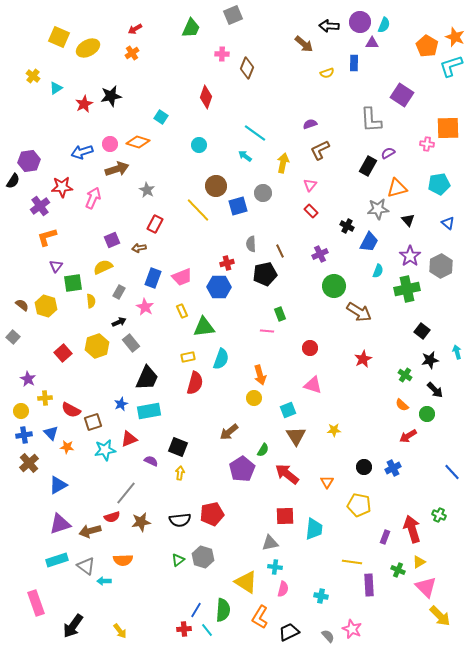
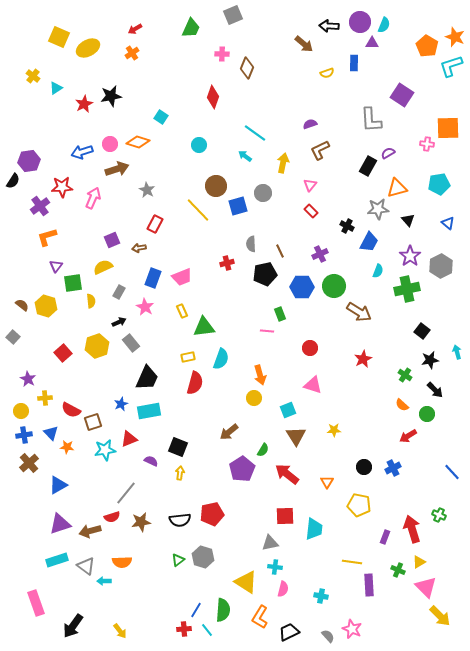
red diamond at (206, 97): moved 7 px right
blue hexagon at (219, 287): moved 83 px right
orange semicircle at (123, 560): moved 1 px left, 2 px down
